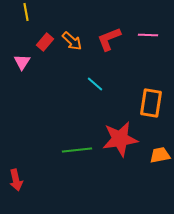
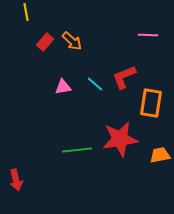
red L-shape: moved 15 px right, 38 px down
pink triangle: moved 41 px right, 25 px down; rotated 48 degrees clockwise
